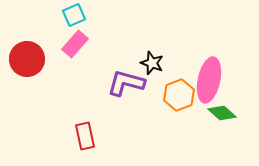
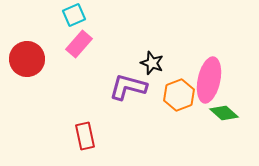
pink rectangle: moved 4 px right
purple L-shape: moved 2 px right, 4 px down
green diamond: moved 2 px right
